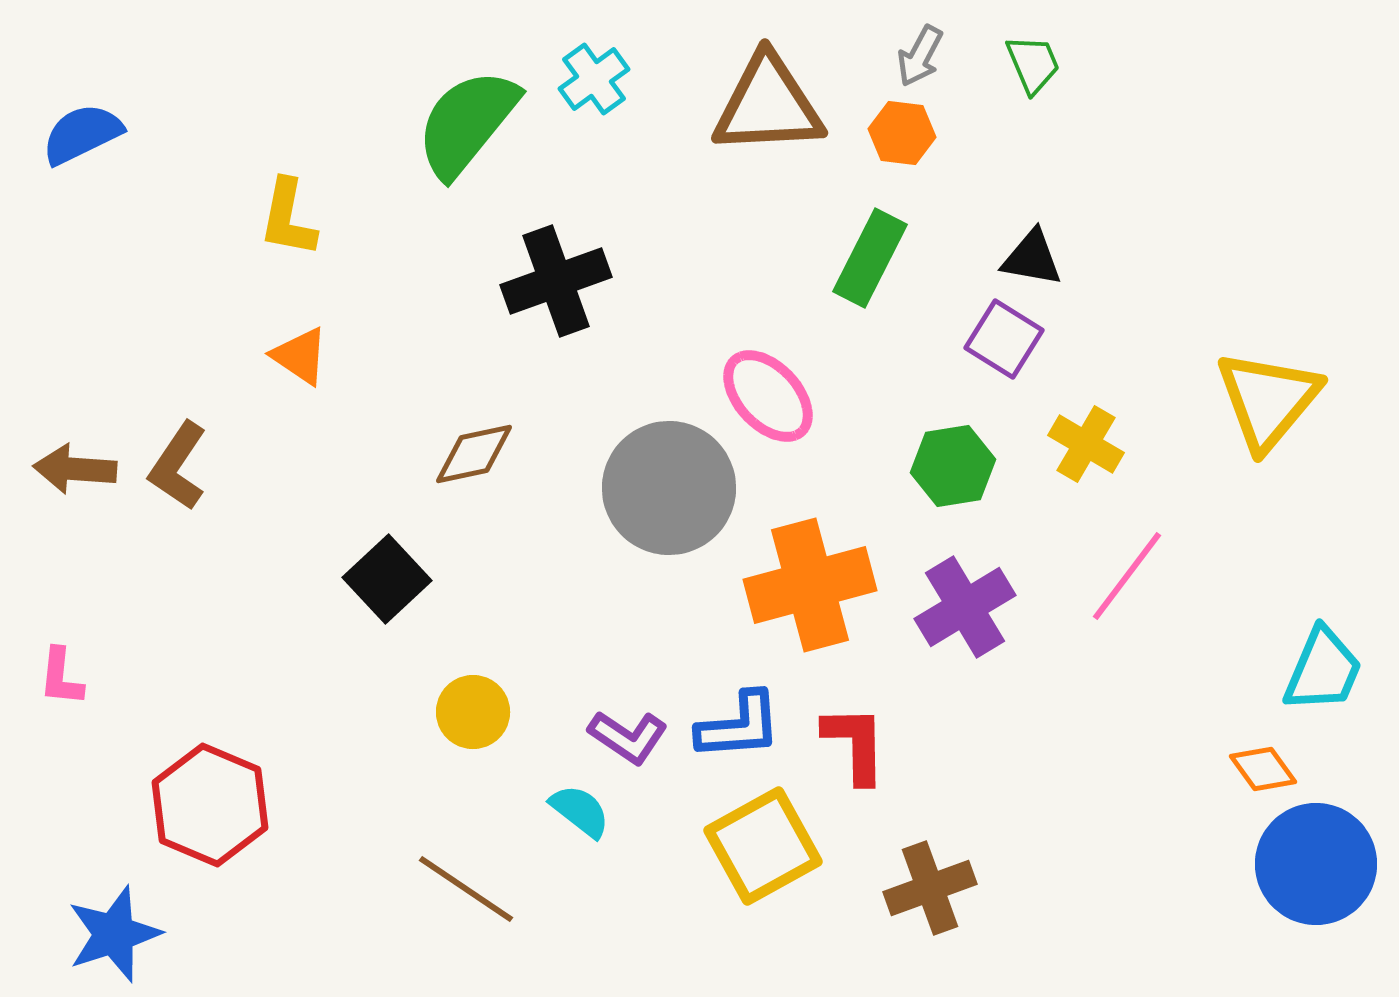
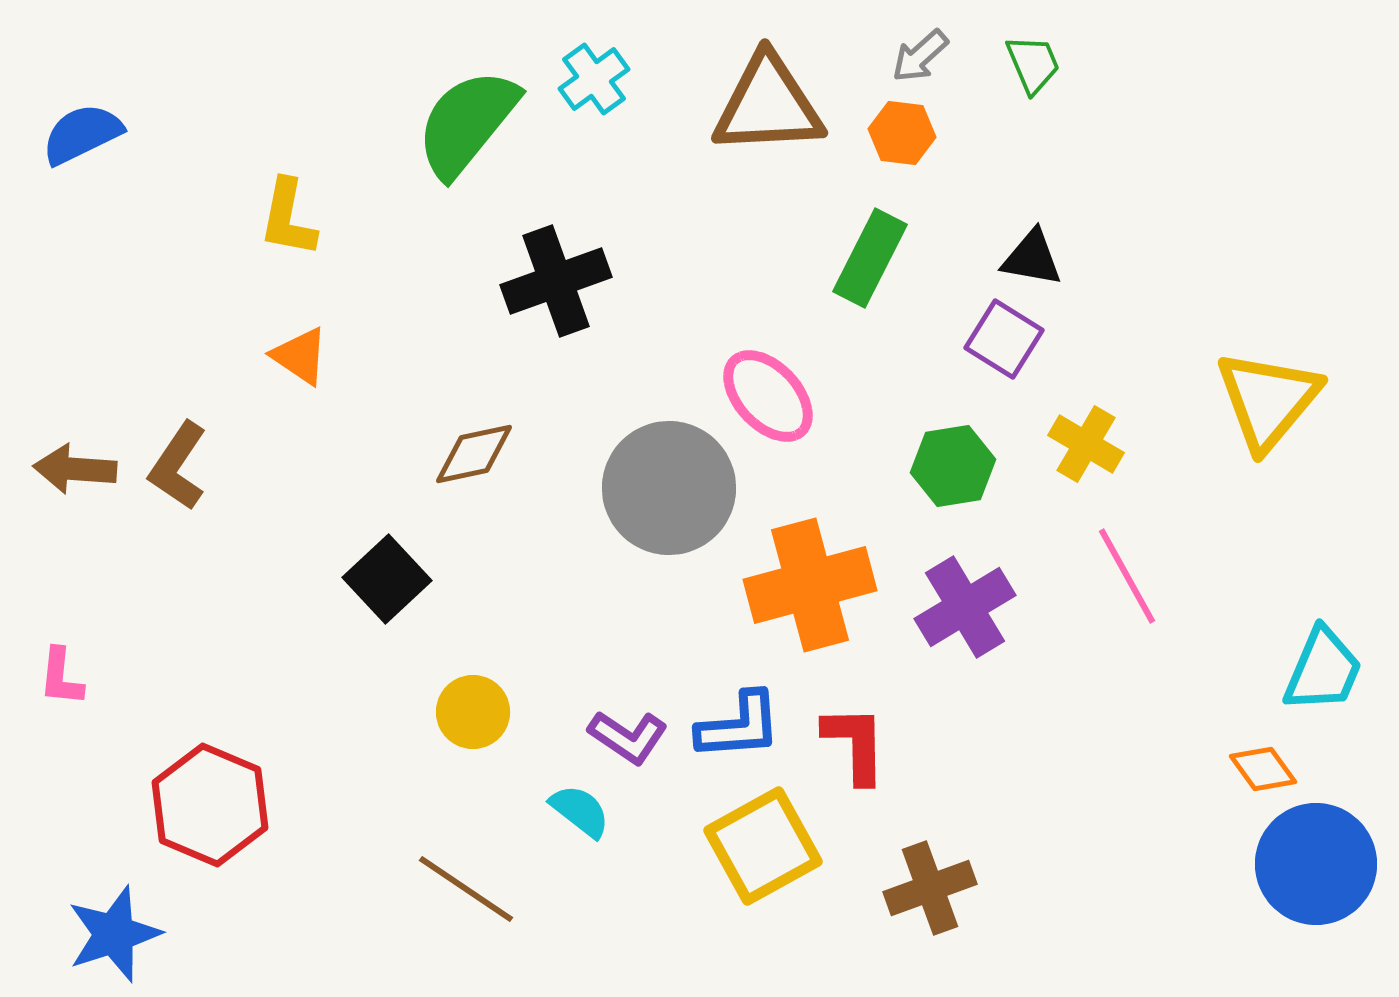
gray arrow: rotated 20 degrees clockwise
pink line: rotated 66 degrees counterclockwise
